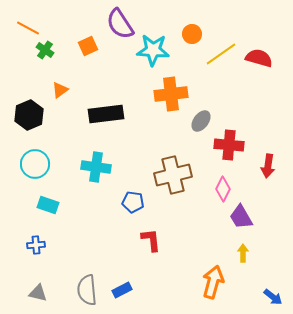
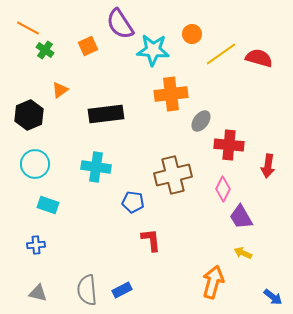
yellow arrow: rotated 66 degrees counterclockwise
